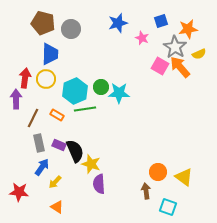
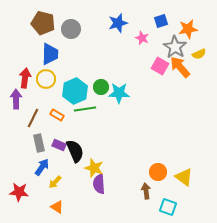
yellow star: moved 3 px right, 4 px down
